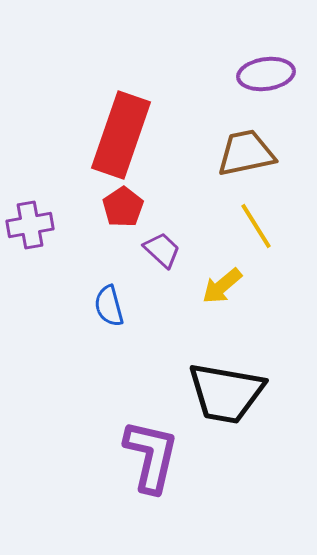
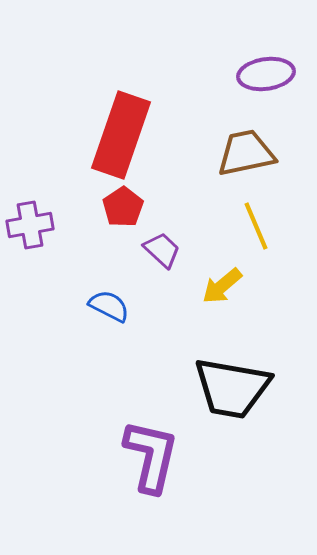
yellow line: rotated 9 degrees clockwise
blue semicircle: rotated 132 degrees clockwise
black trapezoid: moved 6 px right, 5 px up
